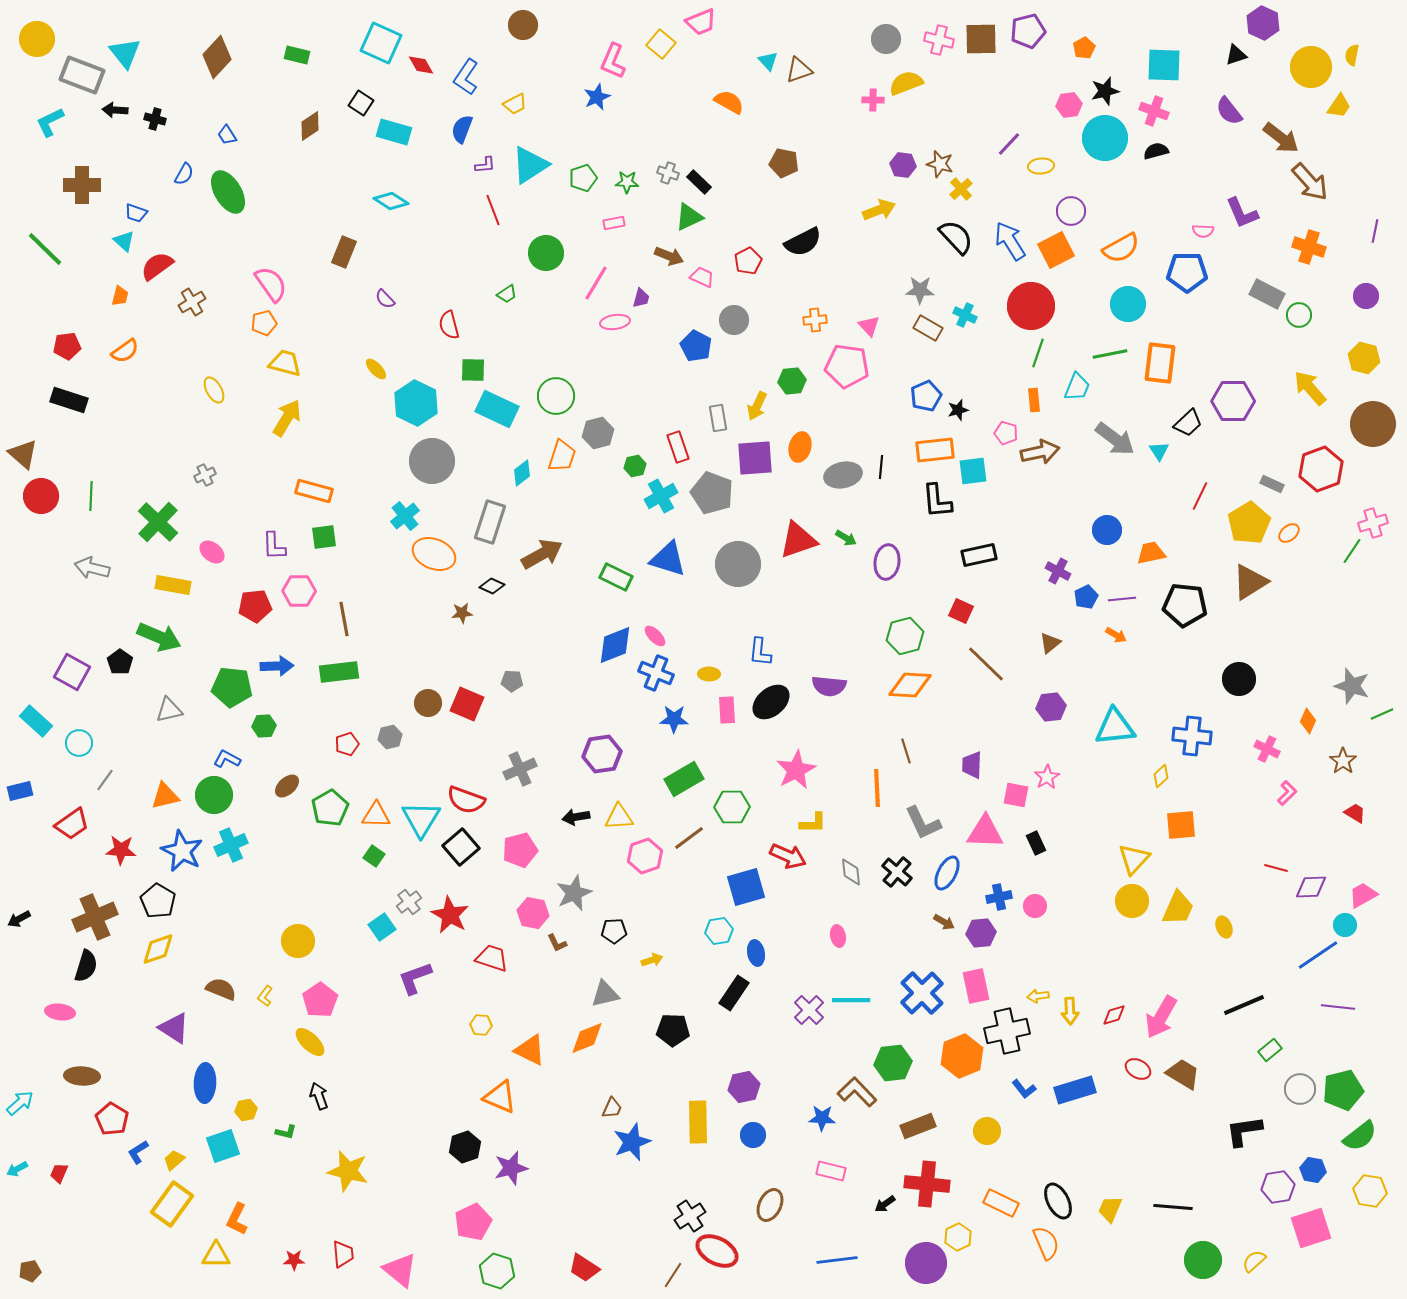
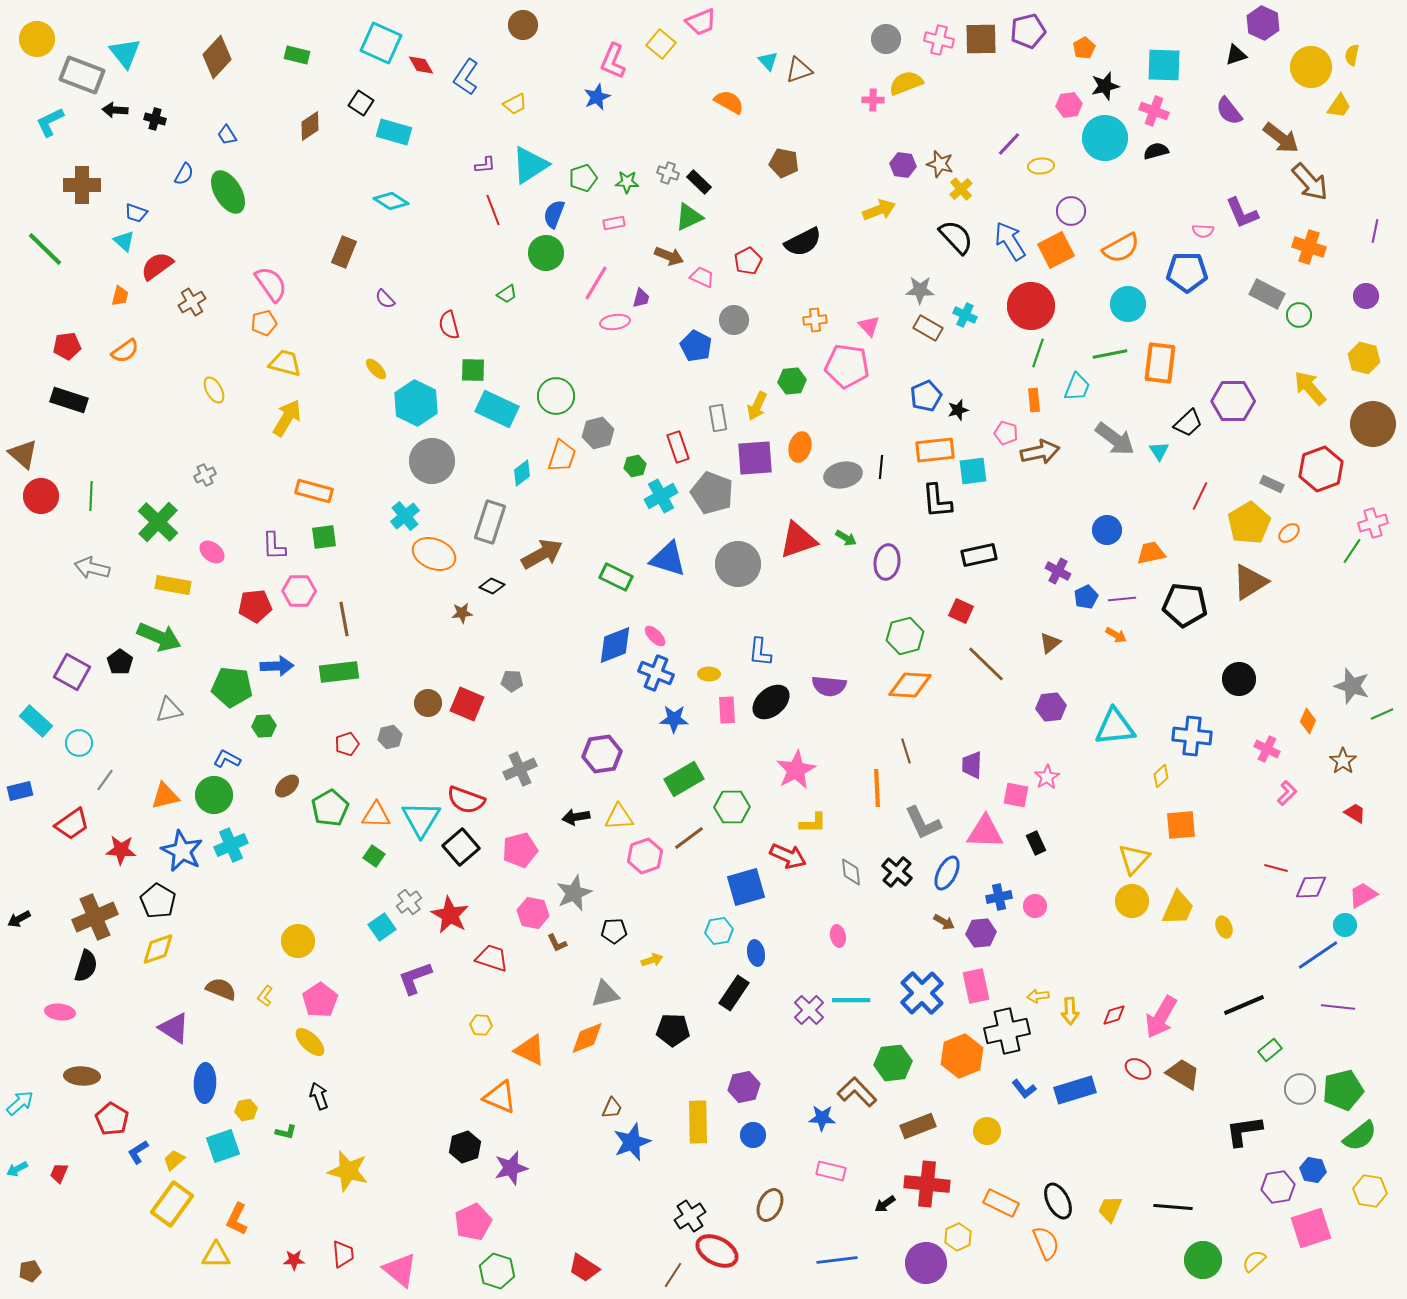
black star at (1105, 91): moved 5 px up
blue semicircle at (462, 129): moved 92 px right, 85 px down
